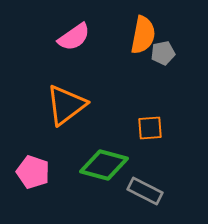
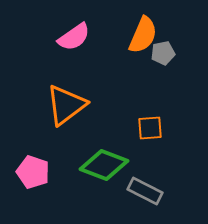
orange semicircle: rotated 12 degrees clockwise
green diamond: rotated 6 degrees clockwise
